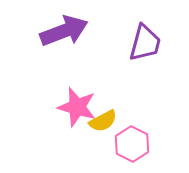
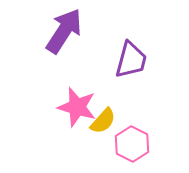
purple arrow: rotated 36 degrees counterclockwise
purple trapezoid: moved 14 px left, 17 px down
yellow semicircle: rotated 20 degrees counterclockwise
